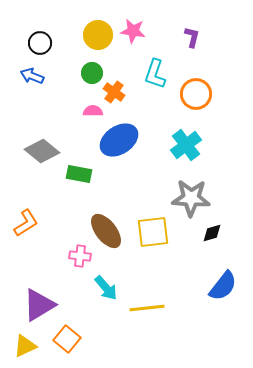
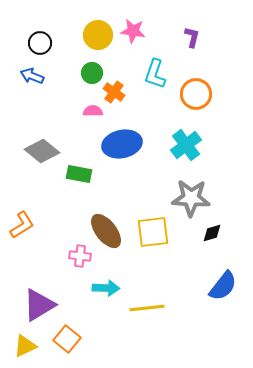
blue ellipse: moved 3 px right, 4 px down; rotated 21 degrees clockwise
orange L-shape: moved 4 px left, 2 px down
cyan arrow: rotated 48 degrees counterclockwise
